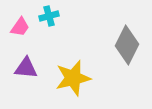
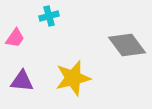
pink trapezoid: moved 5 px left, 11 px down
gray diamond: rotated 63 degrees counterclockwise
purple triangle: moved 4 px left, 13 px down
